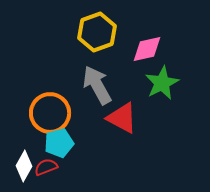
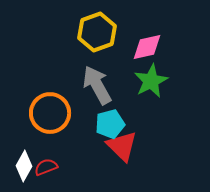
pink diamond: moved 2 px up
green star: moved 11 px left, 2 px up
red triangle: moved 28 px down; rotated 16 degrees clockwise
cyan pentagon: moved 51 px right, 19 px up
